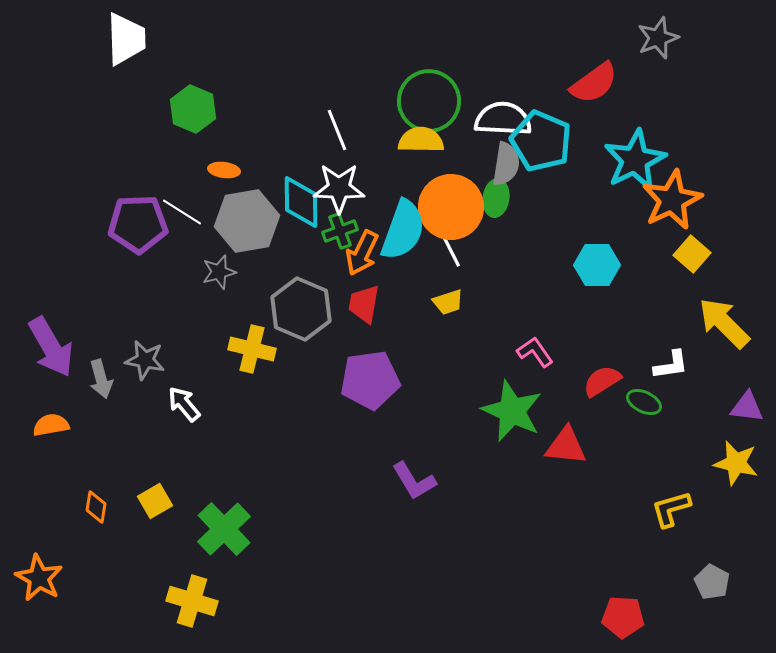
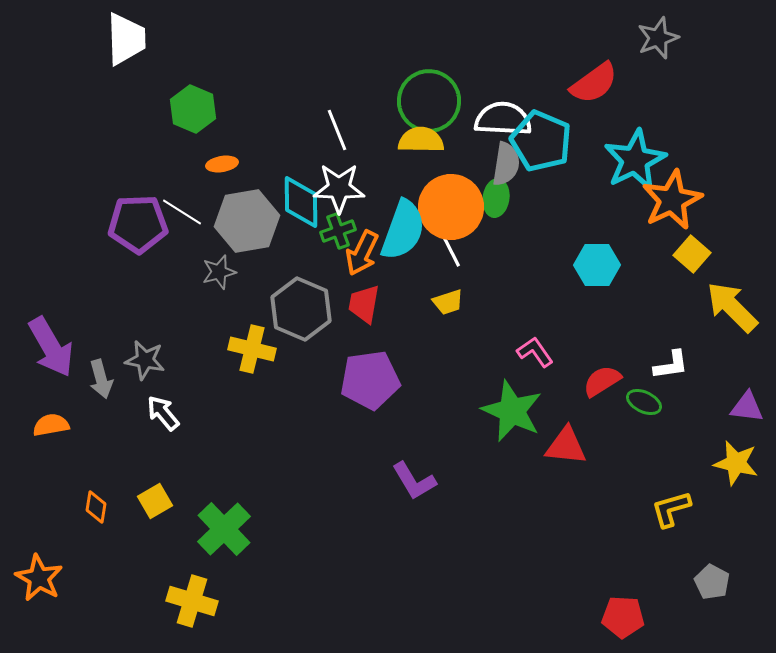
orange ellipse at (224, 170): moved 2 px left, 6 px up; rotated 16 degrees counterclockwise
green cross at (340, 231): moved 2 px left
yellow arrow at (724, 323): moved 8 px right, 16 px up
white arrow at (184, 404): moved 21 px left, 9 px down
